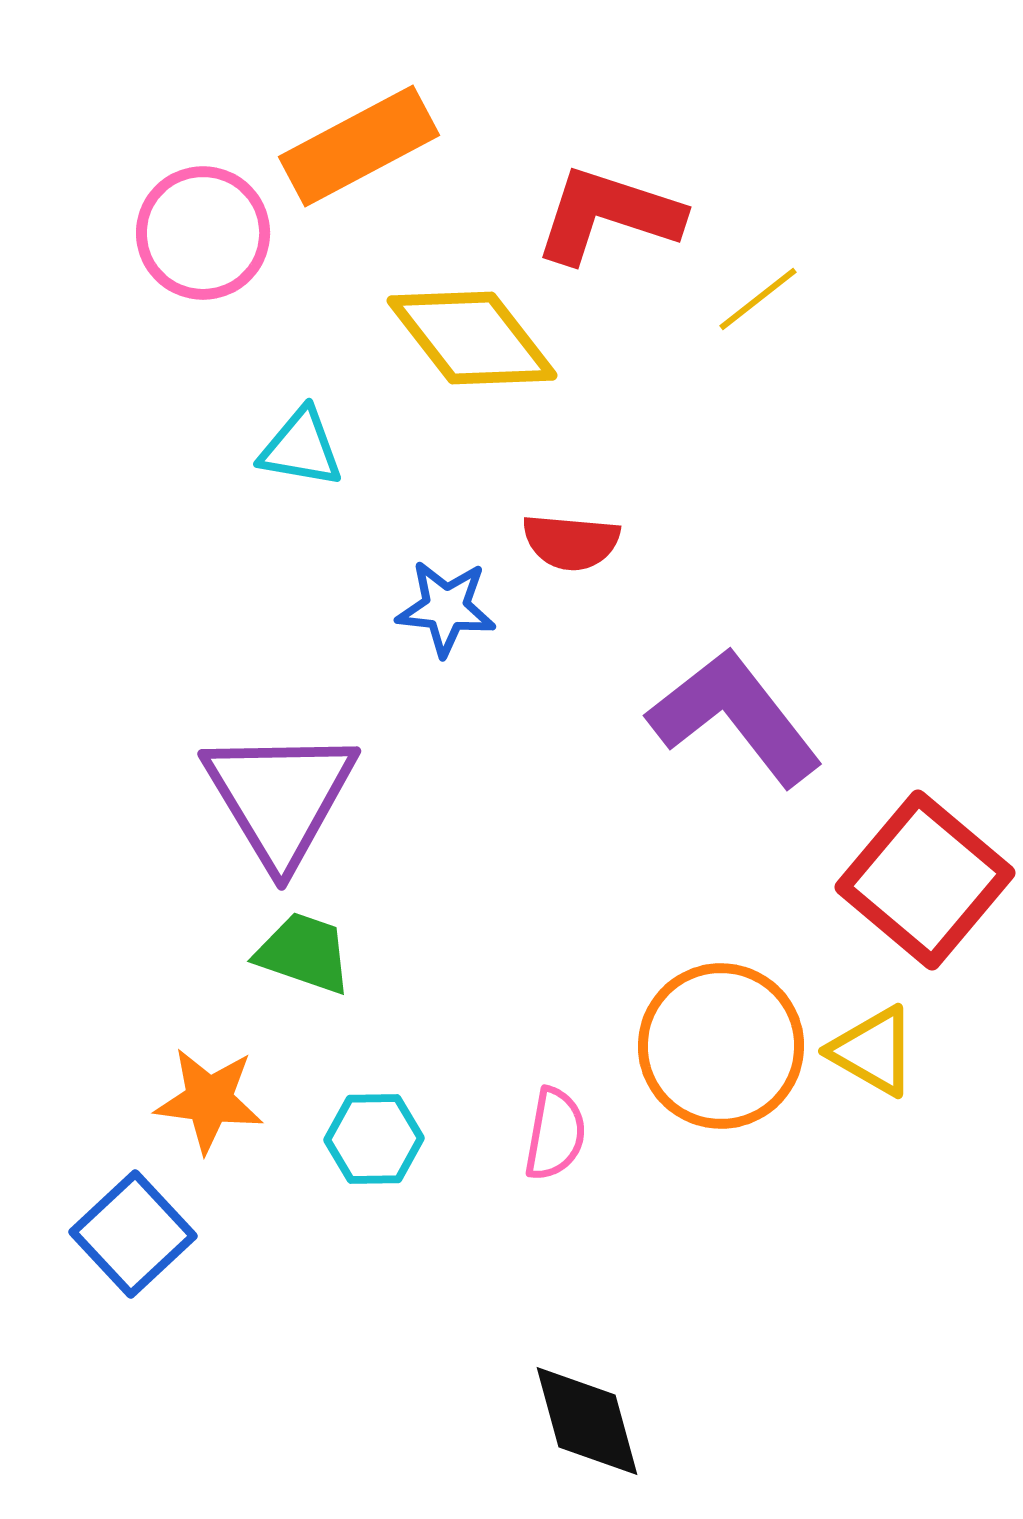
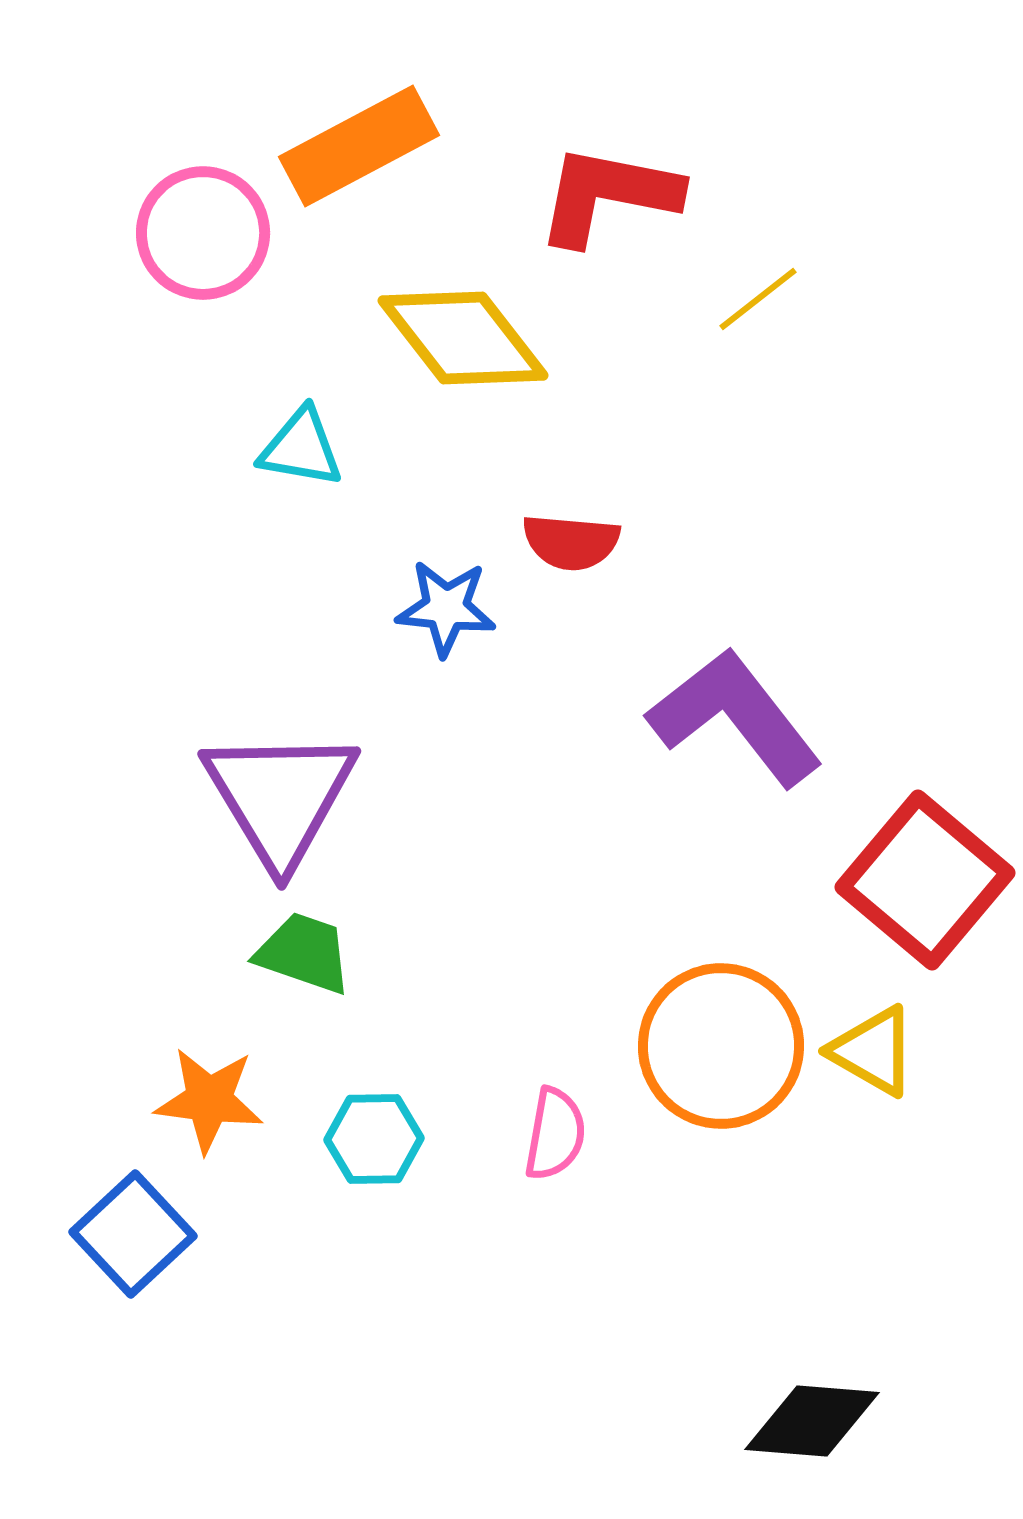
red L-shape: moved 20 px up; rotated 7 degrees counterclockwise
yellow diamond: moved 9 px left
black diamond: moved 225 px right; rotated 70 degrees counterclockwise
